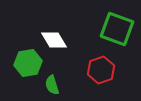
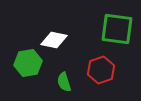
green square: rotated 12 degrees counterclockwise
white diamond: rotated 48 degrees counterclockwise
green semicircle: moved 12 px right, 3 px up
